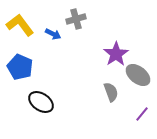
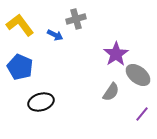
blue arrow: moved 2 px right, 1 px down
gray semicircle: rotated 54 degrees clockwise
black ellipse: rotated 50 degrees counterclockwise
